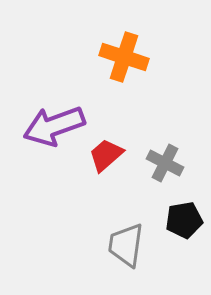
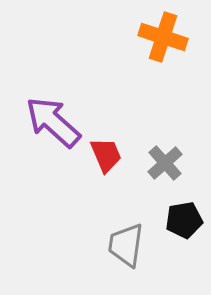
orange cross: moved 39 px right, 20 px up
purple arrow: moved 1 px left, 4 px up; rotated 62 degrees clockwise
red trapezoid: rotated 108 degrees clockwise
gray cross: rotated 21 degrees clockwise
